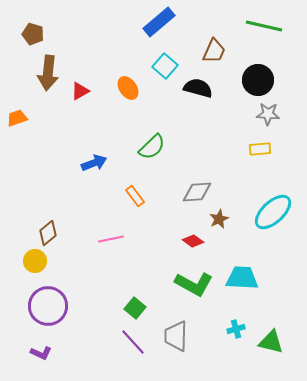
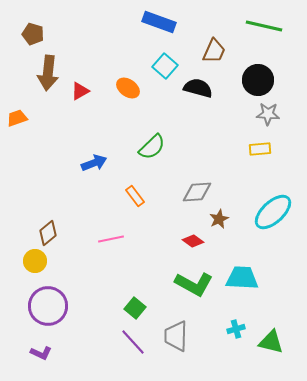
blue rectangle: rotated 60 degrees clockwise
orange ellipse: rotated 20 degrees counterclockwise
